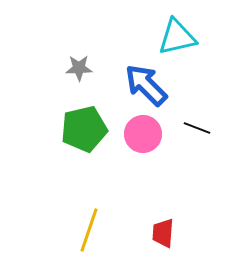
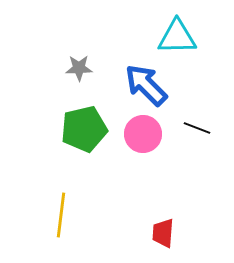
cyan triangle: rotated 12 degrees clockwise
yellow line: moved 28 px left, 15 px up; rotated 12 degrees counterclockwise
